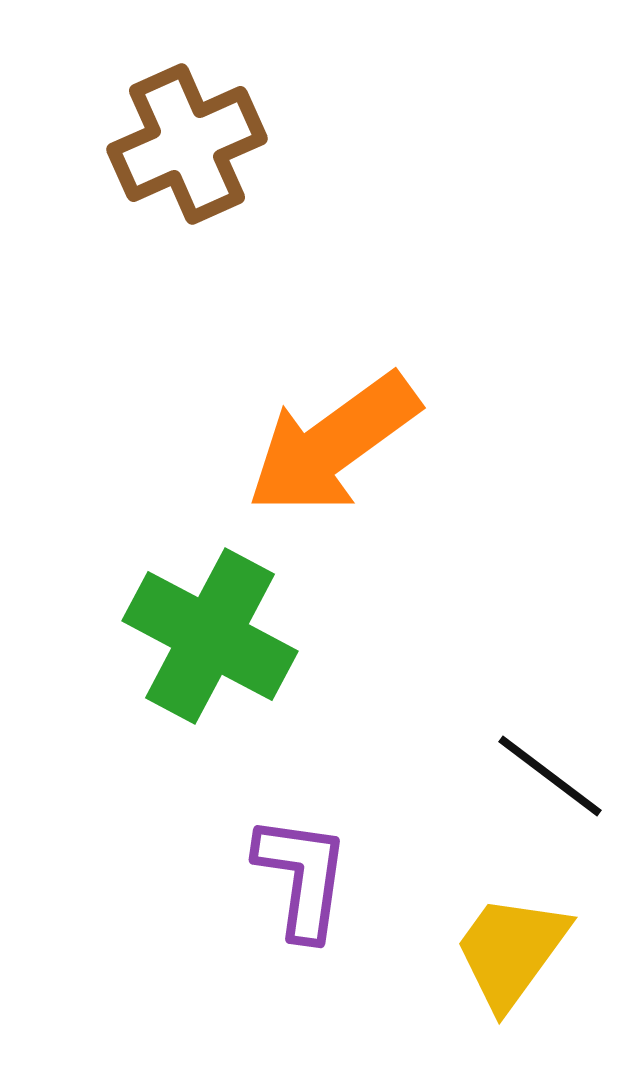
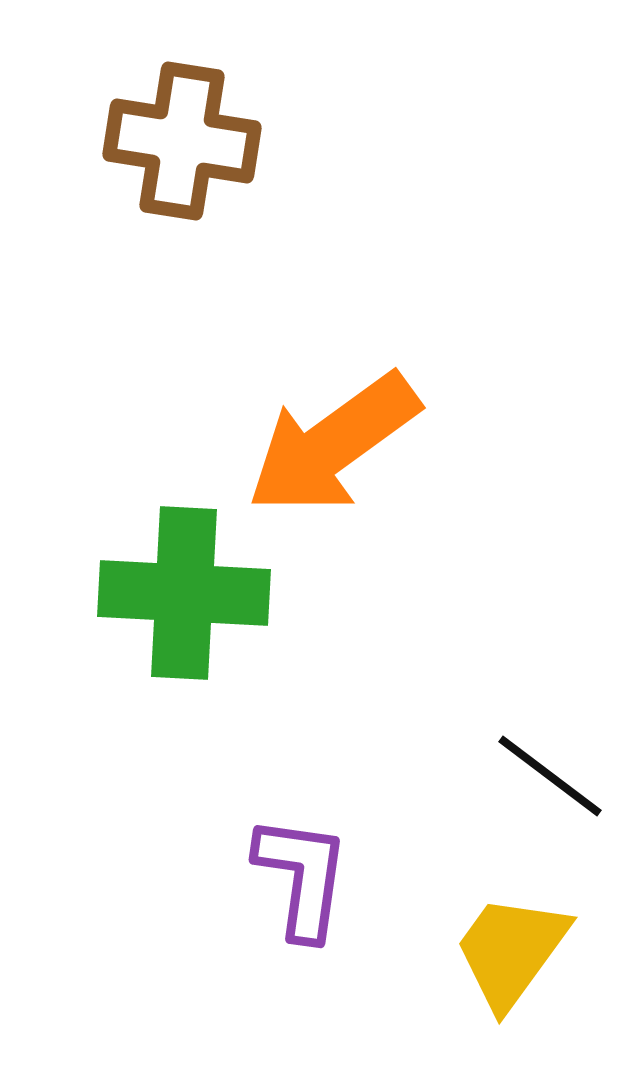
brown cross: moved 5 px left, 3 px up; rotated 33 degrees clockwise
green cross: moved 26 px left, 43 px up; rotated 25 degrees counterclockwise
